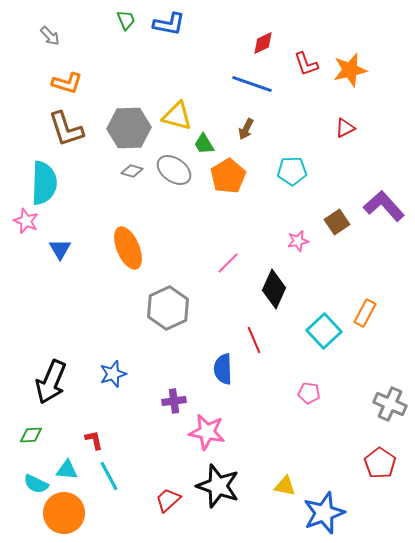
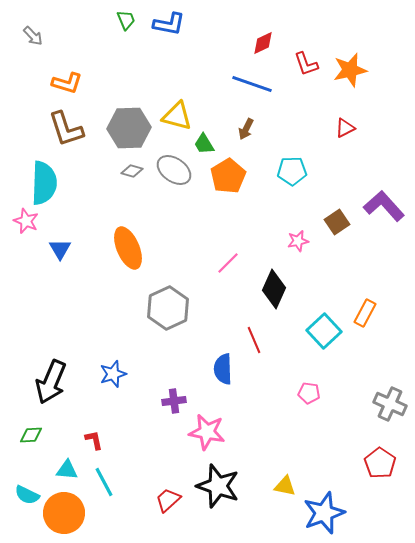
gray arrow at (50, 36): moved 17 px left
cyan line at (109, 476): moved 5 px left, 6 px down
cyan semicircle at (36, 484): moved 9 px left, 11 px down
